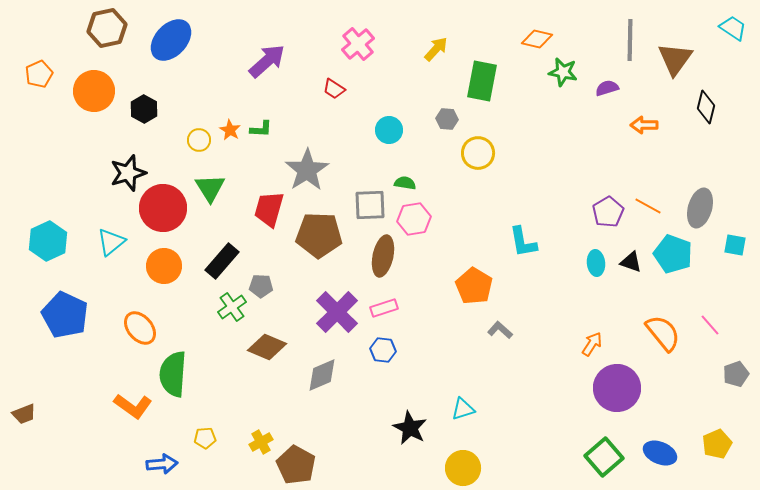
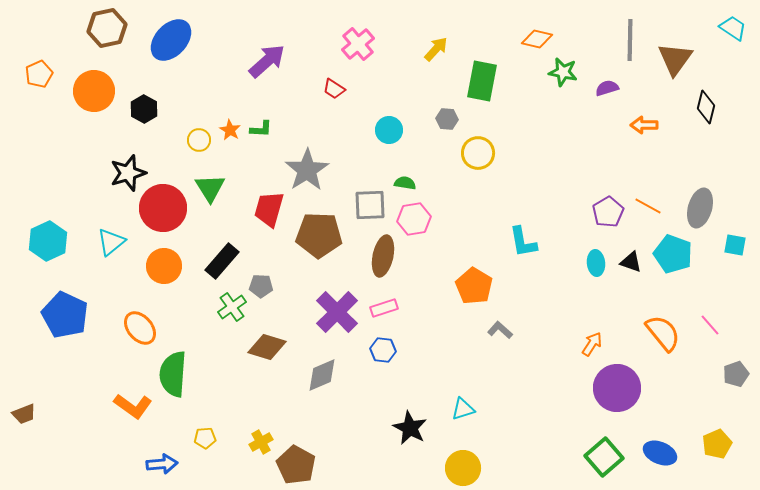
brown diamond at (267, 347): rotated 6 degrees counterclockwise
